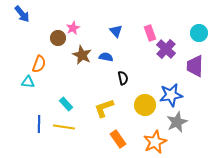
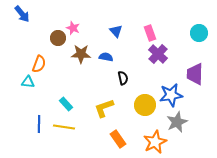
pink star: rotated 24 degrees counterclockwise
purple cross: moved 8 px left, 5 px down
brown star: moved 1 px left, 1 px up; rotated 24 degrees counterclockwise
purple trapezoid: moved 8 px down
